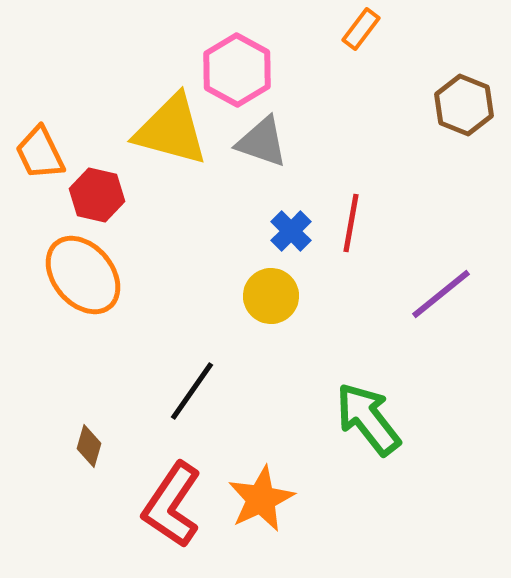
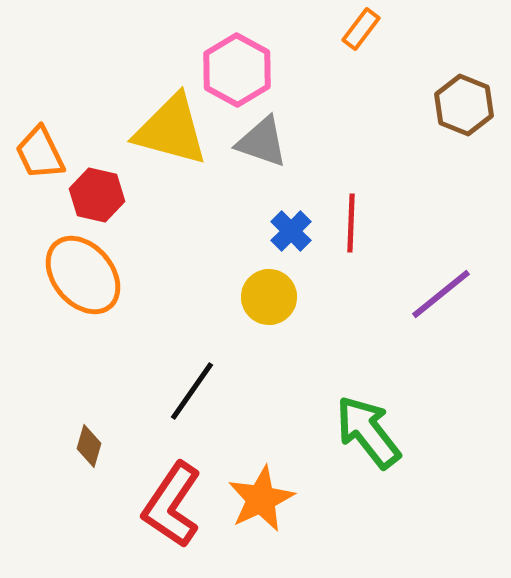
red line: rotated 8 degrees counterclockwise
yellow circle: moved 2 px left, 1 px down
green arrow: moved 13 px down
